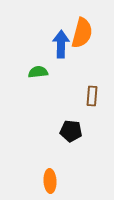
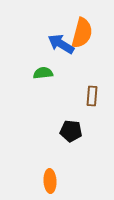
blue arrow: rotated 60 degrees counterclockwise
green semicircle: moved 5 px right, 1 px down
